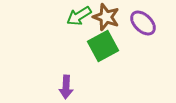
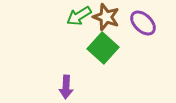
green square: moved 2 px down; rotated 20 degrees counterclockwise
